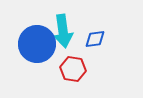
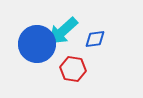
cyan arrow: rotated 56 degrees clockwise
